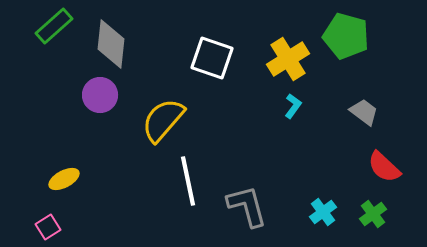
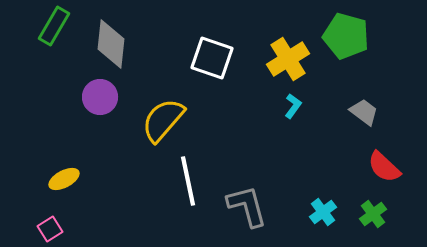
green rectangle: rotated 18 degrees counterclockwise
purple circle: moved 2 px down
pink square: moved 2 px right, 2 px down
